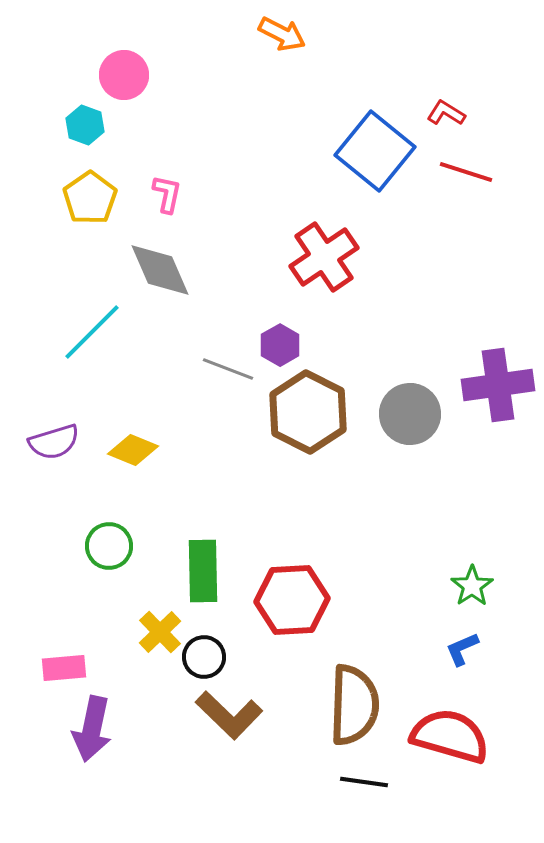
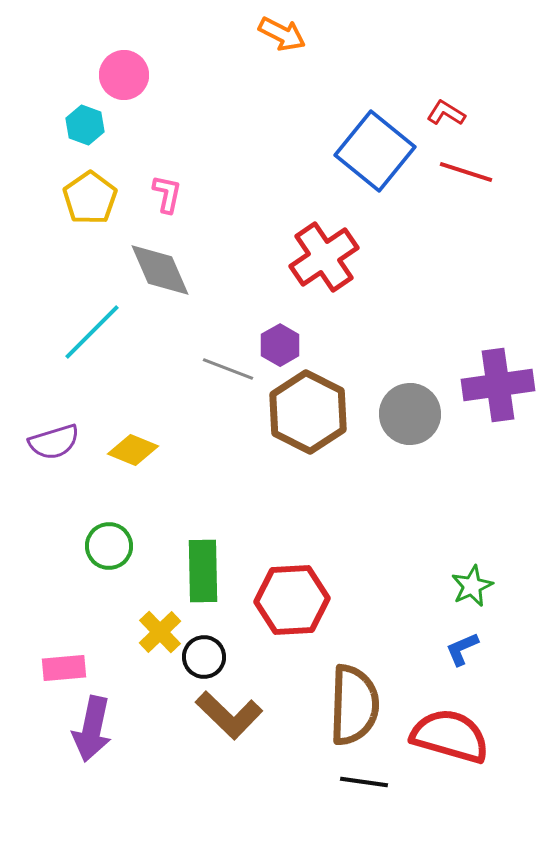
green star: rotated 9 degrees clockwise
